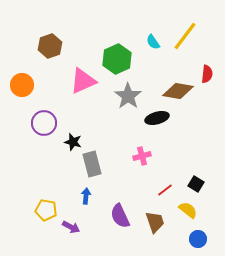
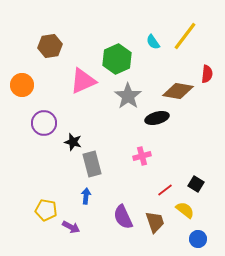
brown hexagon: rotated 10 degrees clockwise
yellow semicircle: moved 3 px left
purple semicircle: moved 3 px right, 1 px down
